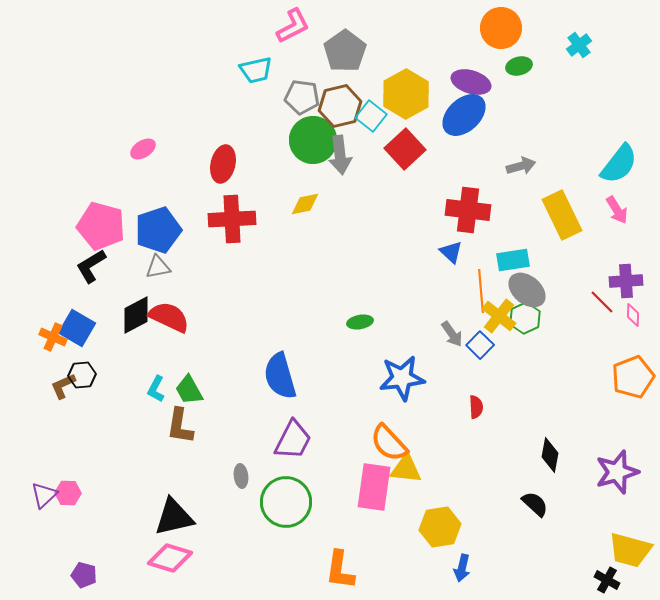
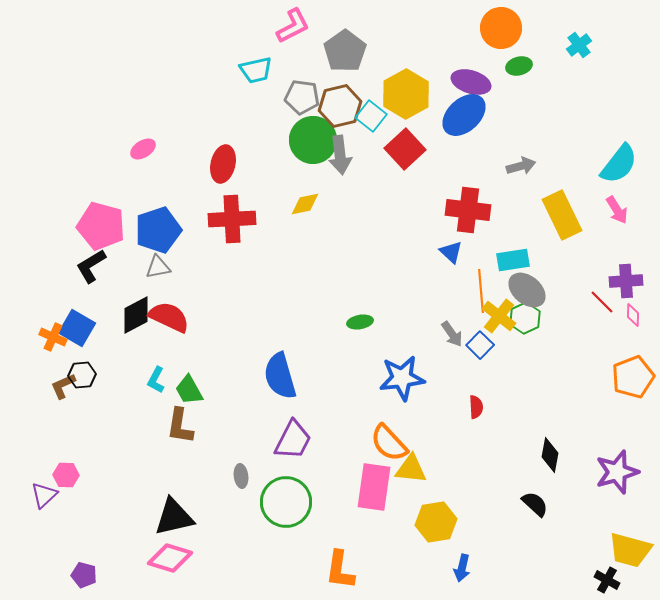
cyan L-shape at (156, 389): moved 9 px up
yellow triangle at (406, 469): moved 5 px right
pink hexagon at (68, 493): moved 2 px left, 18 px up
yellow hexagon at (440, 527): moved 4 px left, 5 px up
